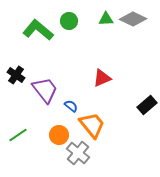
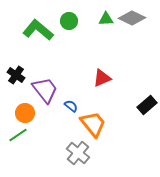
gray diamond: moved 1 px left, 1 px up
orange trapezoid: moved 1 px right, 1 px up
orange circle: moved 34 px left, 22 px up
